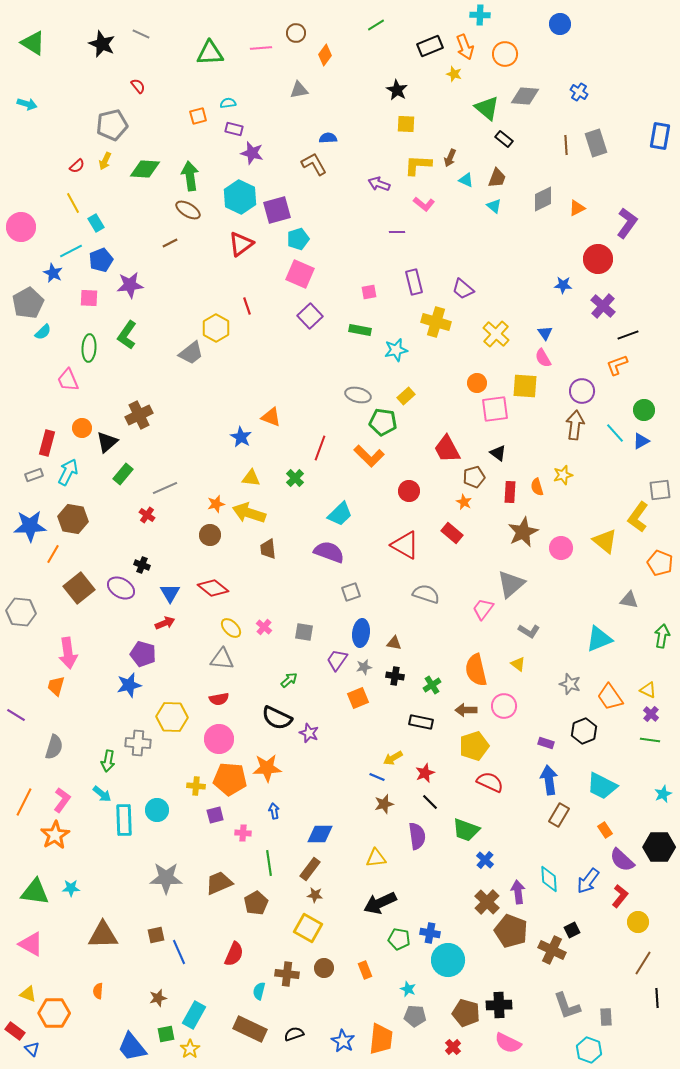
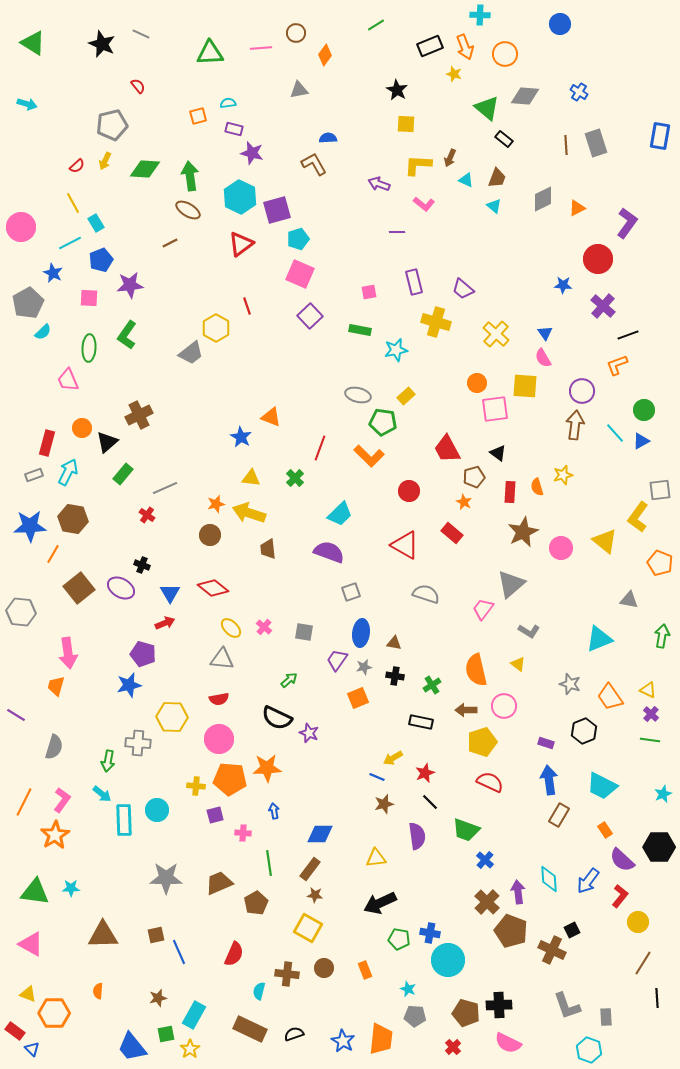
cyan line at (71, 251): moved 1 px left, 8 px up
yellow pentagon at (474, 746): moved 8 px right, 4 px up
